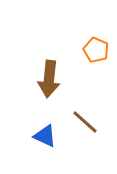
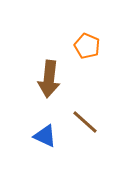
orange pentagon: moved 9 px left, 4 px up
